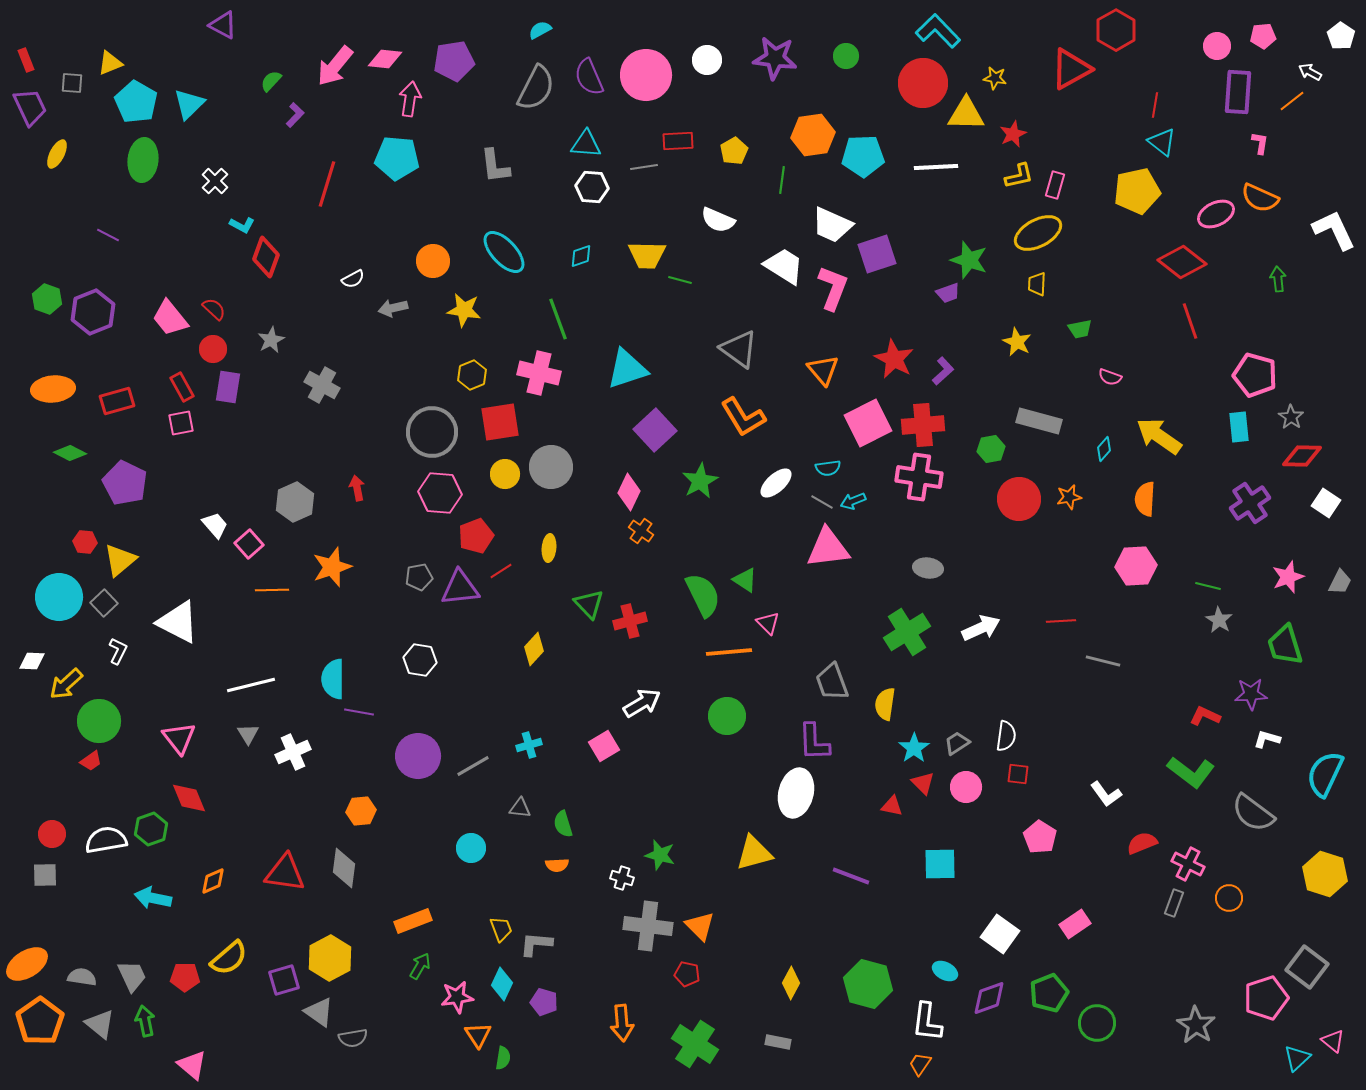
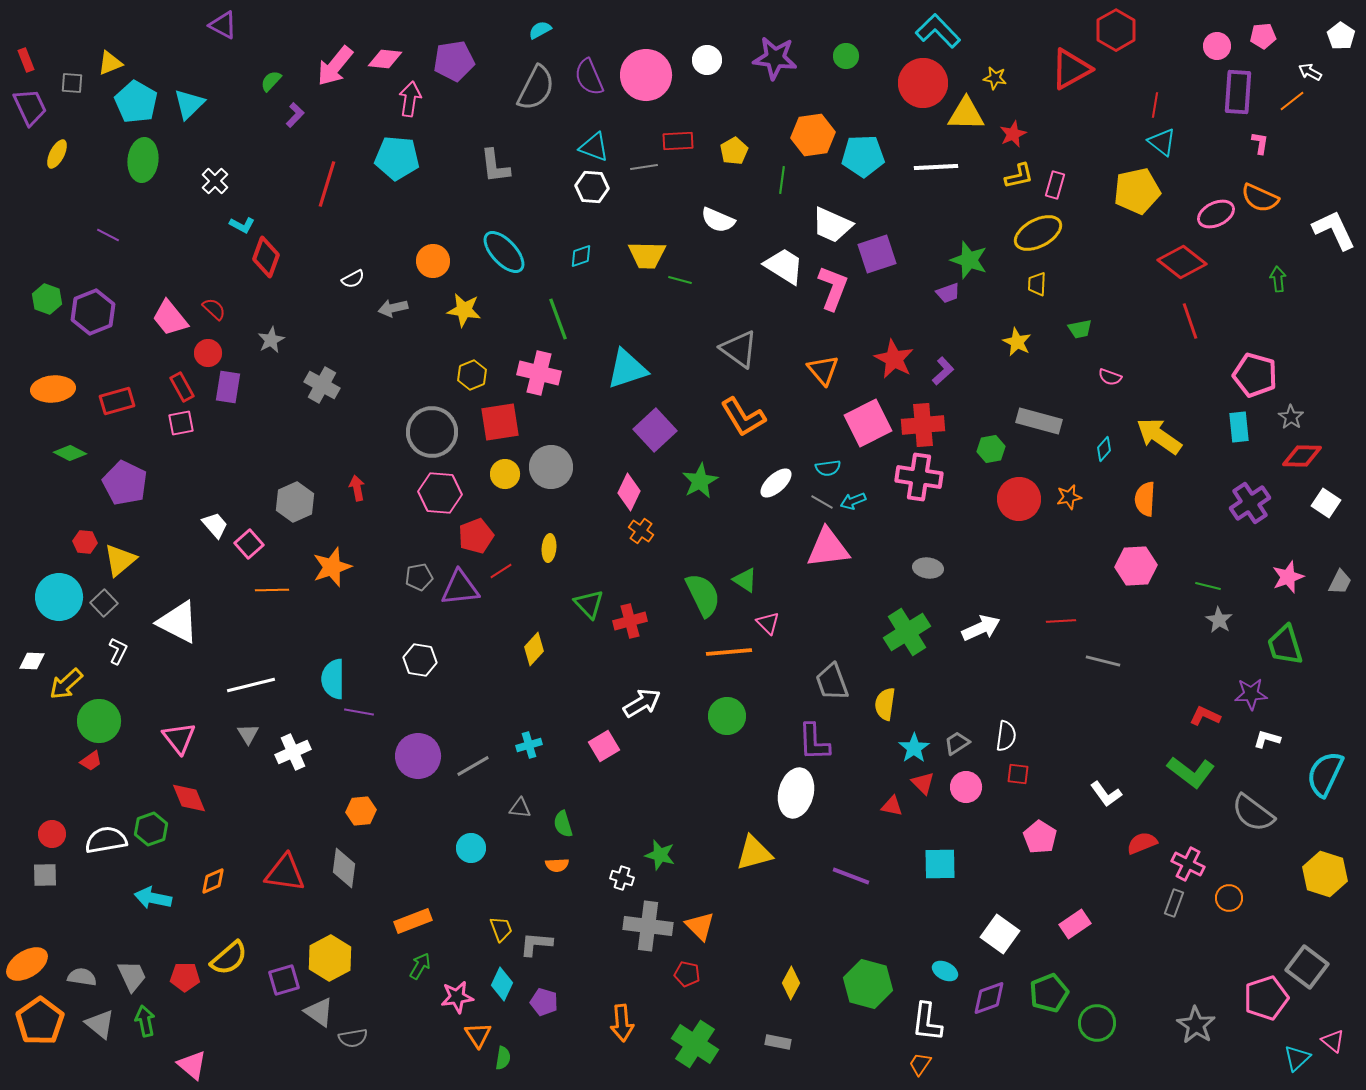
cyan triangle at (586, 144): moved 8 px right, 3 px down; rotated 16 degrees clockwise
red circle at (213, 349): moved 5 px left, 4 px down
